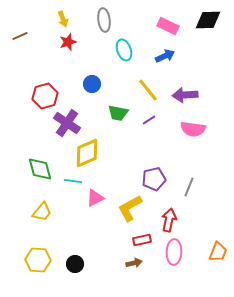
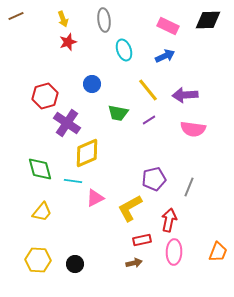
brown line: moved 4 px left, 20 px up
